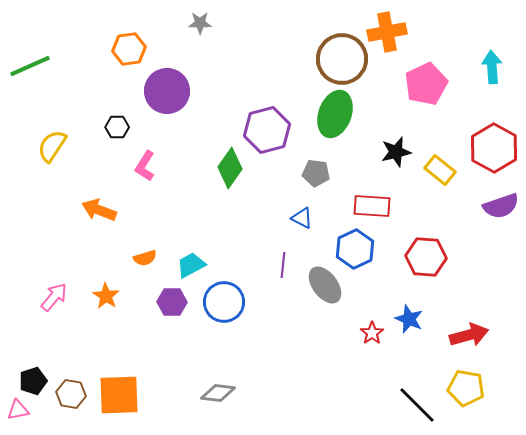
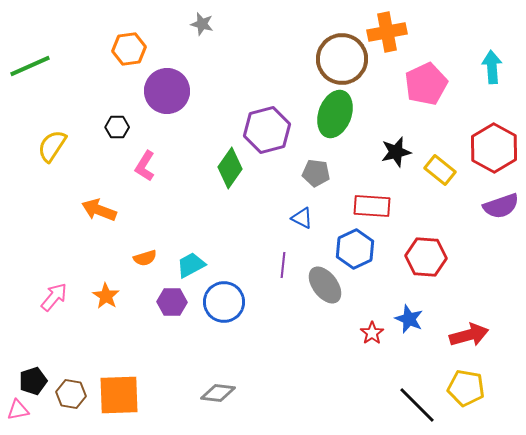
gray star at (200, 23): moved 2 px right, 1 px down; rotated 15 degrees clockwise
